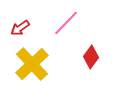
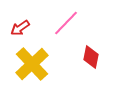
red diamond: rotated 25 degrees counterclockwise
